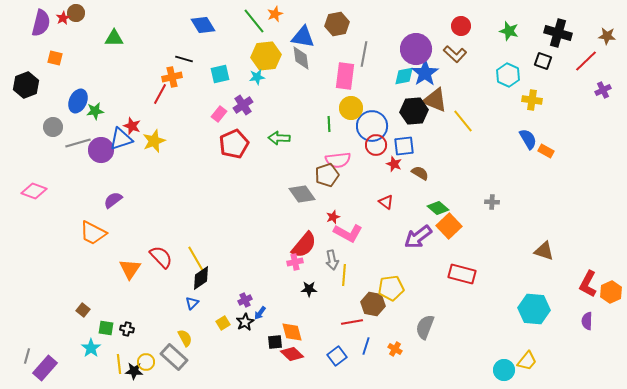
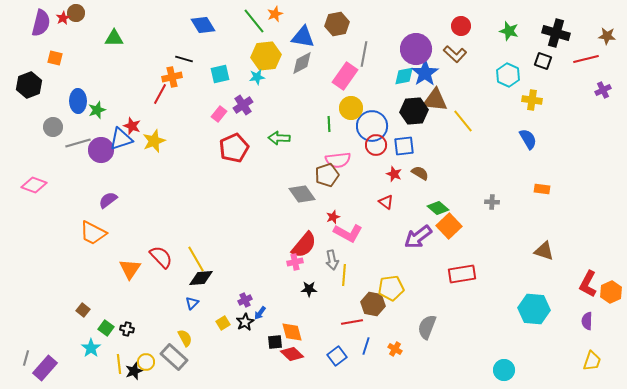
black cross at (558, 33): moved 2 px left
gray diamond at (301, 58): moved 1 px right, 5 px down; rotated 70 degrees clockwise
red line at (586, 61): moved 2 px up; rotated 30 degrees clockwise
pink rectangle at (345, 76): rotated 28 degrees clockwise
black hexagon at (26, 85): moved 3 px right
brown triangle at (435, 100): rotated 16 degrees counterclockwise
blue ellipse at (78, 101): rotated 25 degrees counterclockwise
green star at (95, 111): moved 2 px right, 1 px up; rotated 12 degrees counterclockwise
red pentagon at (234, 144): moved 4 px down
orange rectangle at (546, 151): moved 4 px left, 38 px down; rotated 21 degrees counterclockwise
red star at (394, 164): moved 10 px down
pink diamond at (34, 191): moved 6 px up
purple semicircle at (113, 200): moved 5 px left
red rectangle at (462, 274): rotated 24 degrees counterclockwise
black diamond at (201, 278): rotated 30 degrees clockwise
gray semicircle at (425, 327): moved 2 px right
green square at (106, 328): rotated 28 degrees clockwise
gray line at (27, 356): moved 1 px left, 2 px down
yellow trapezoid at (527, 361): moved 65 px right; rotated 20 degrees counterclockwise
black star at (134, 371): rotated 24 degrees counterclockwise
